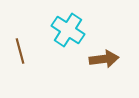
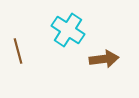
brown line: moved 2 px left
